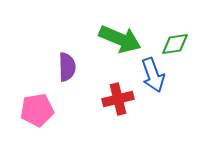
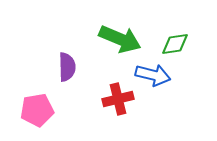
blue arrow: rotated 56 degrees counterclockwise
